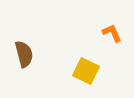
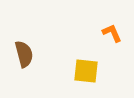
yellow square: rotated 20 degrees counterclockwise
